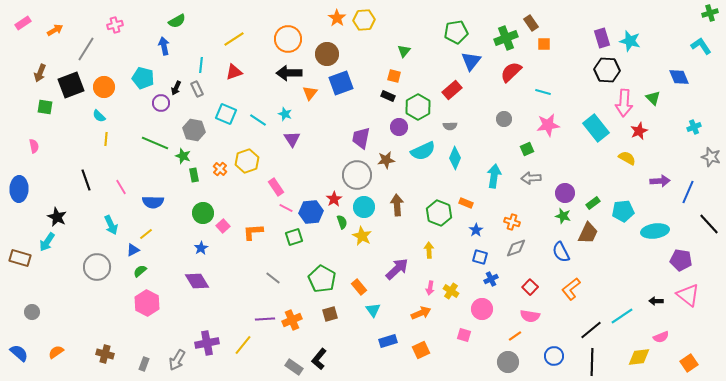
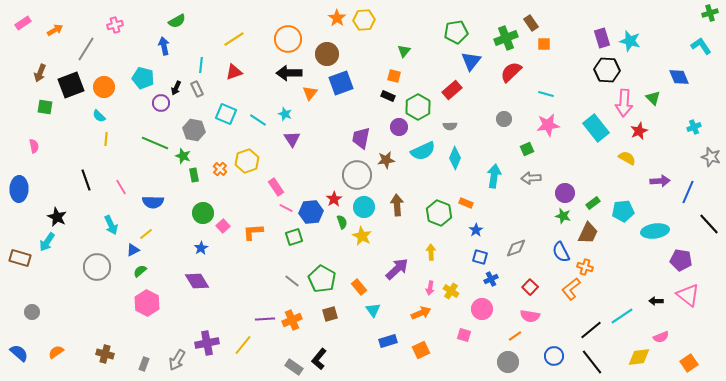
cyan line at (543, 92): moved 3 px right, 2 px down
orange cross at (512, 222): moved 73 px right, 45 px down
yellow arrow at (429, 250): moved 2 px right, 2 px down
gray line at (273, 278): moved 19 px right, 3 px down
black line at (592, 362): rotated 40 degrees counterclockwise
